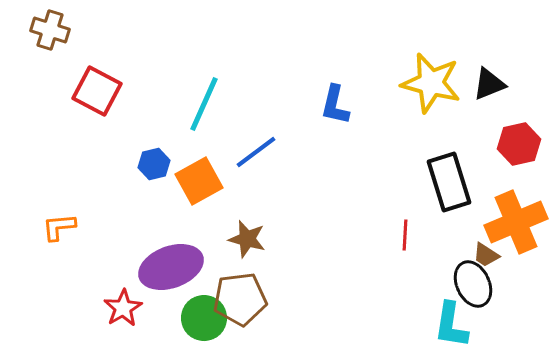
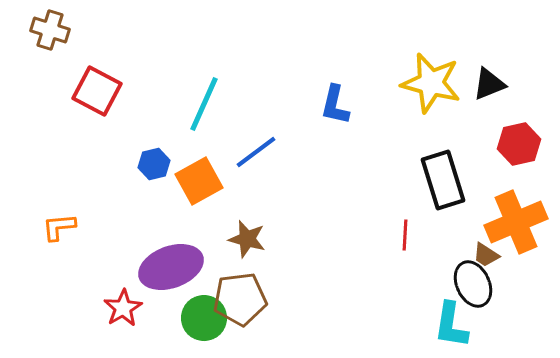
black rectangle: moved 6 px left, 2 px up
